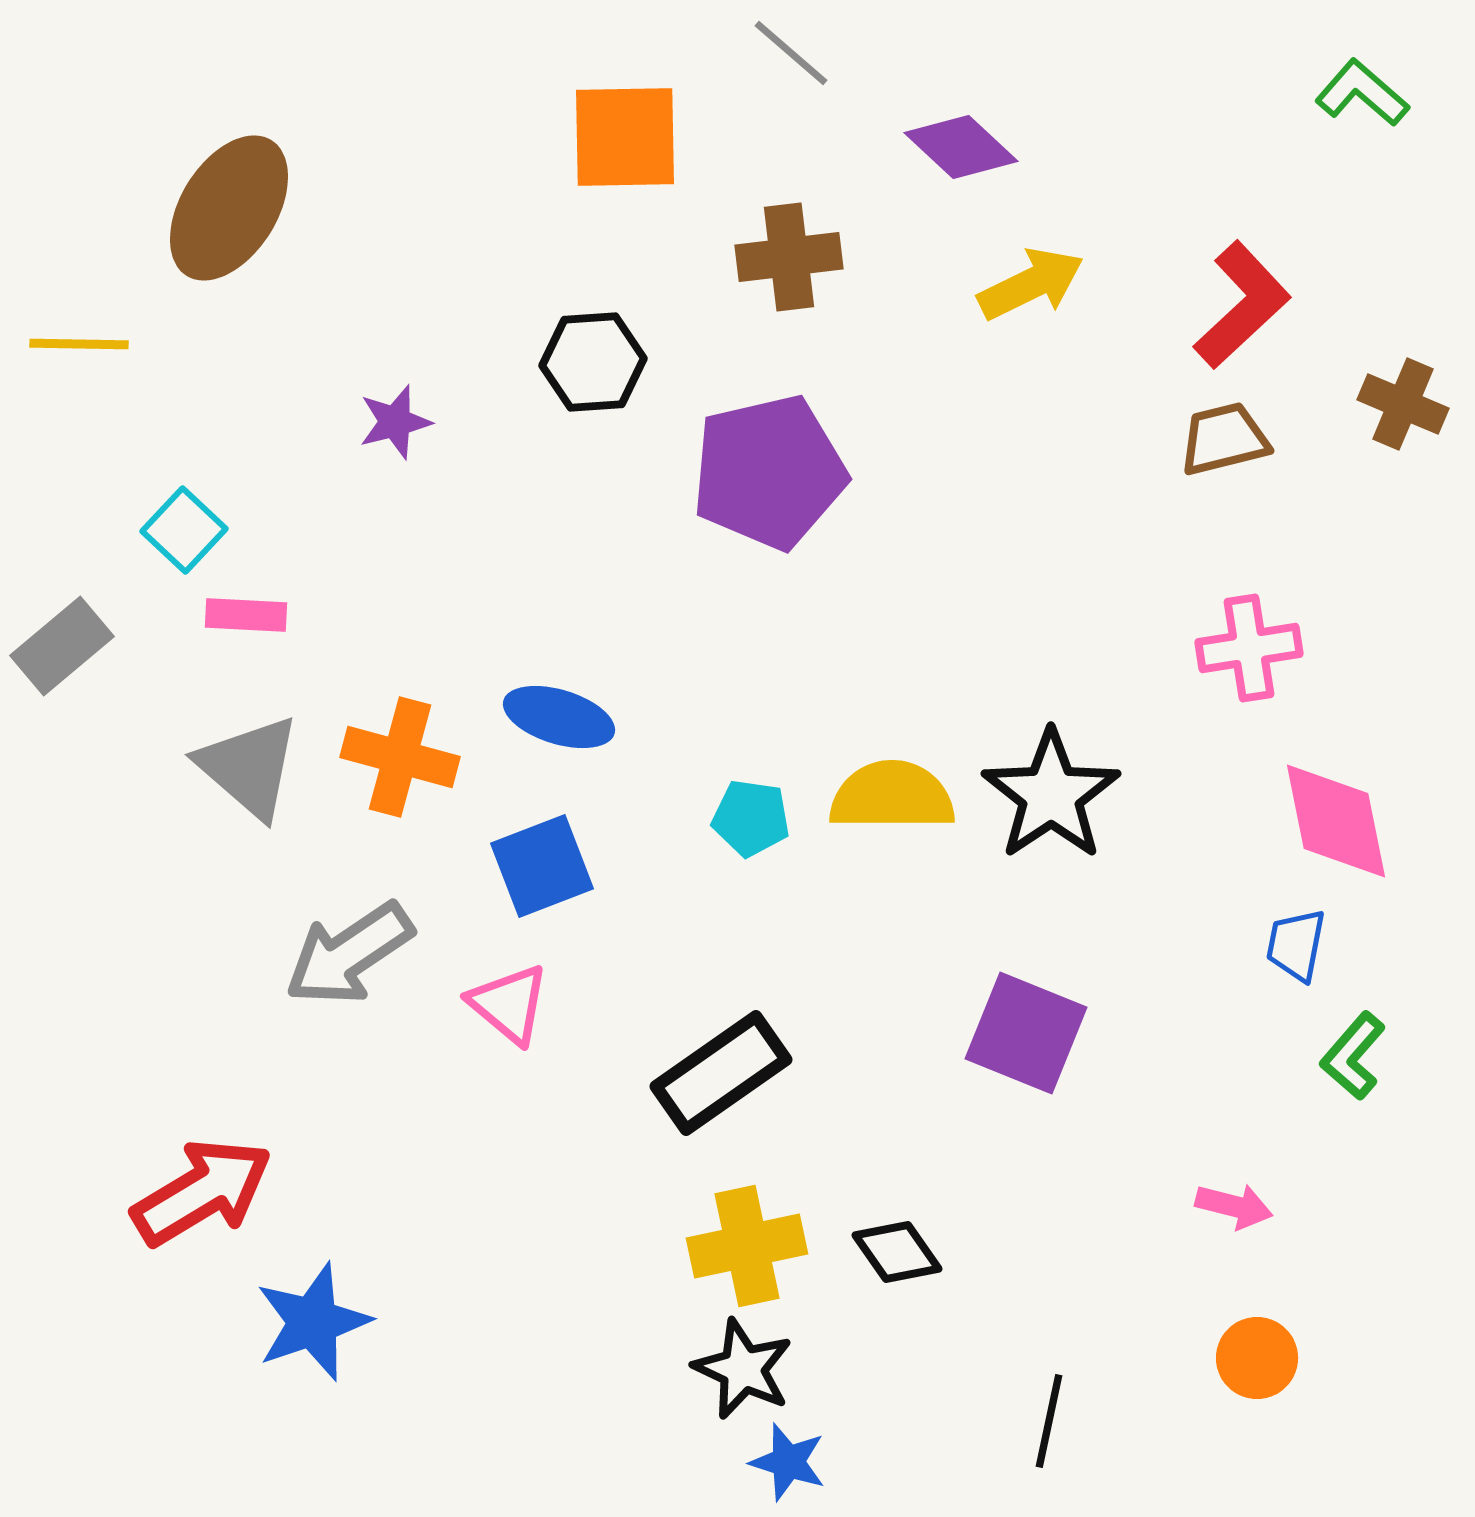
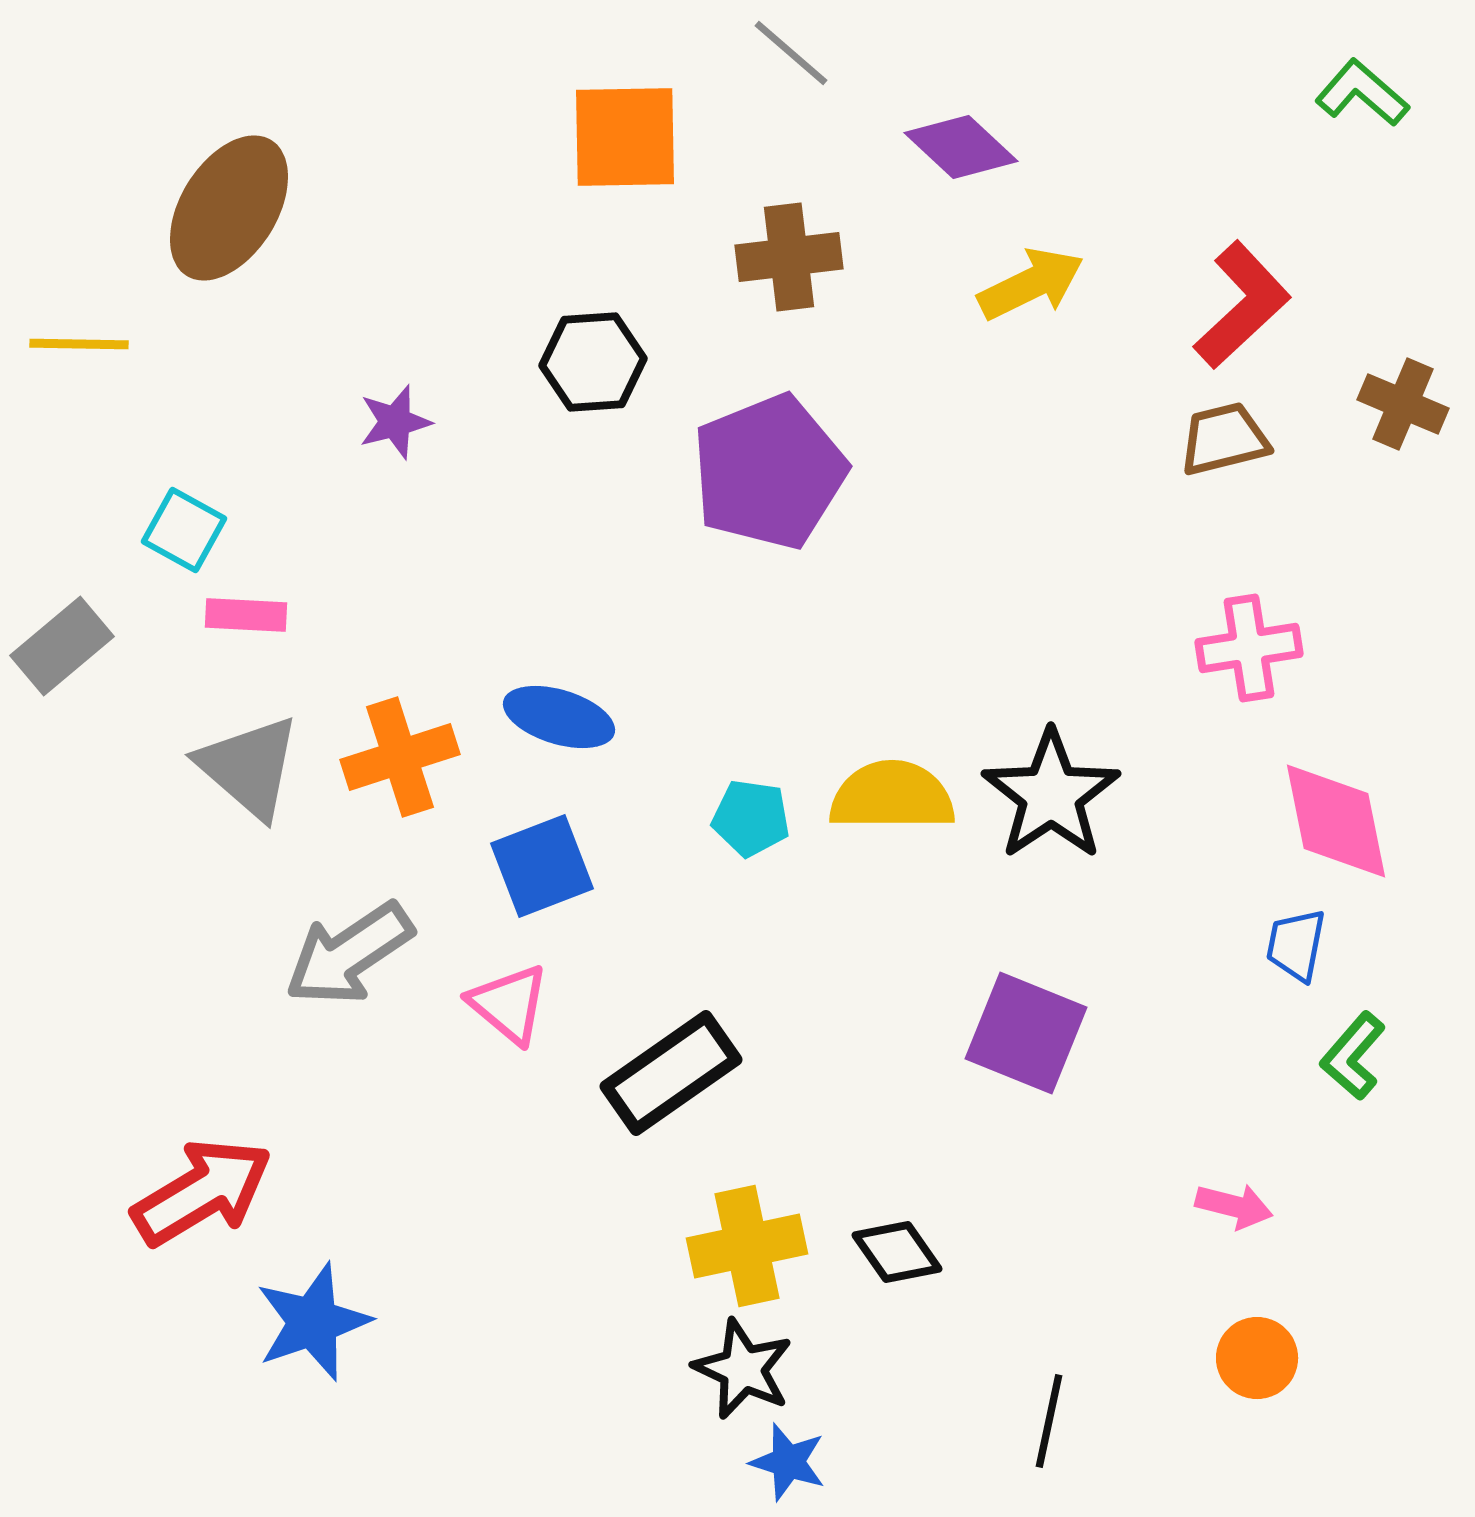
purple pentagon at (769, 472): rotated 9 degrees counterclockwise
cyan square at (184, 530): rotated 14 degrees counterclockwise
orange cross at (400, 757): rotated 33 degrees counterclockwise
black rectangle at (721, 1073): moved 50 px left
